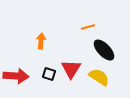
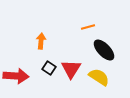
black square: moved 6 px up; rotated 16 degrees clockwise
